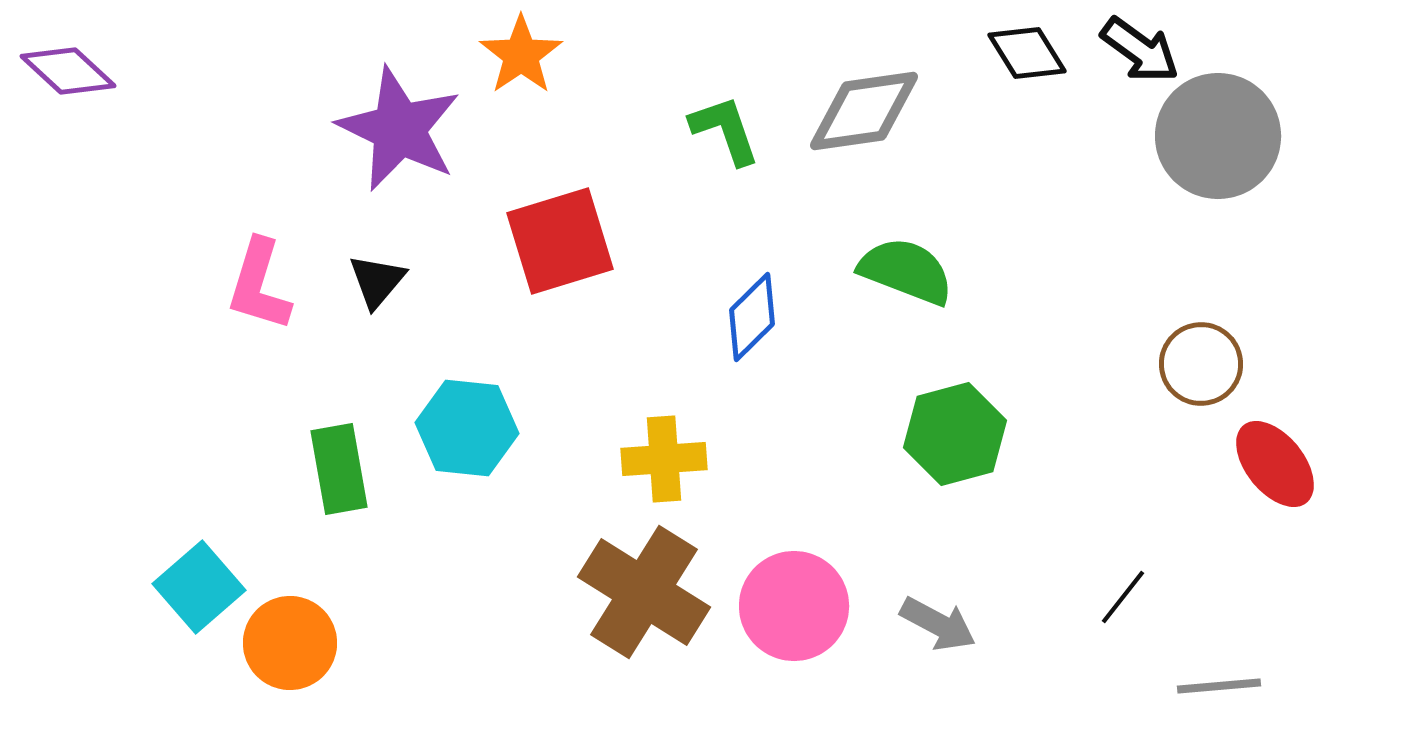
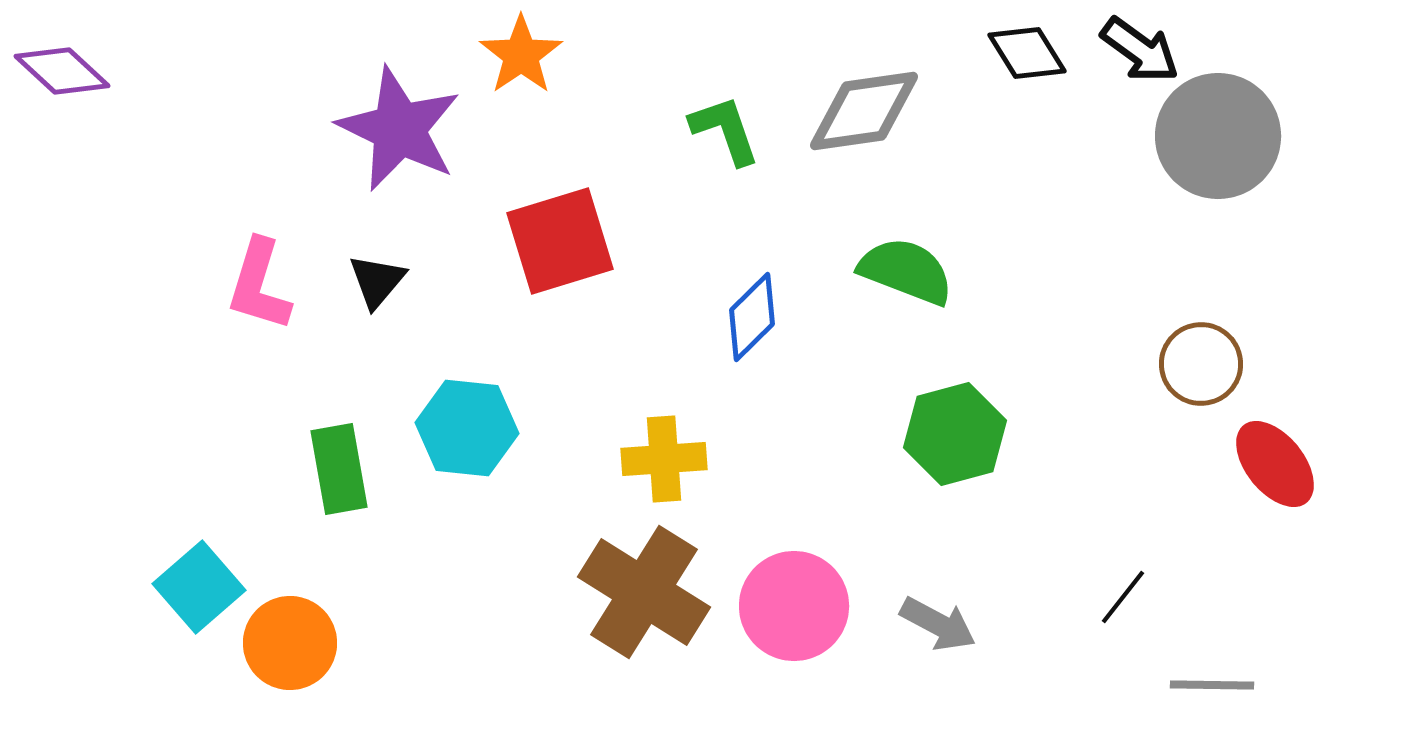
purple diamond: moved 6 px left
gray line: moved 7 px left, 1 px up; rotated 6 degrees clockwise
